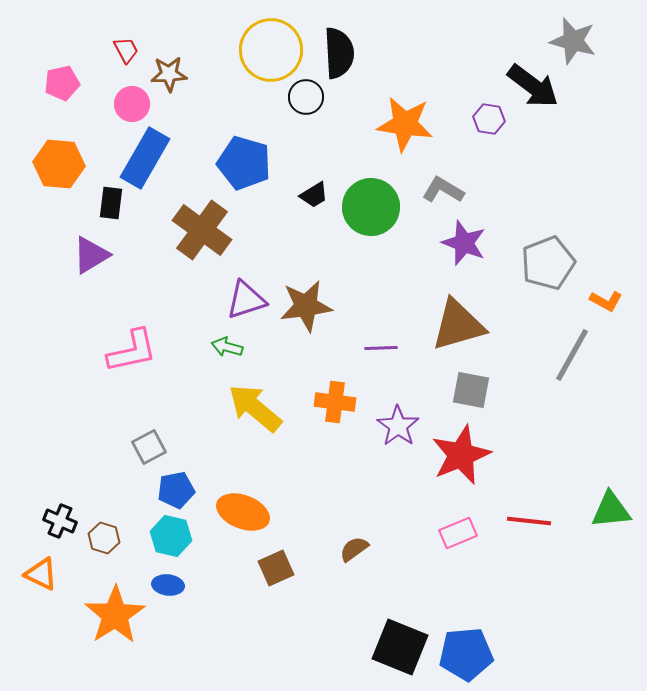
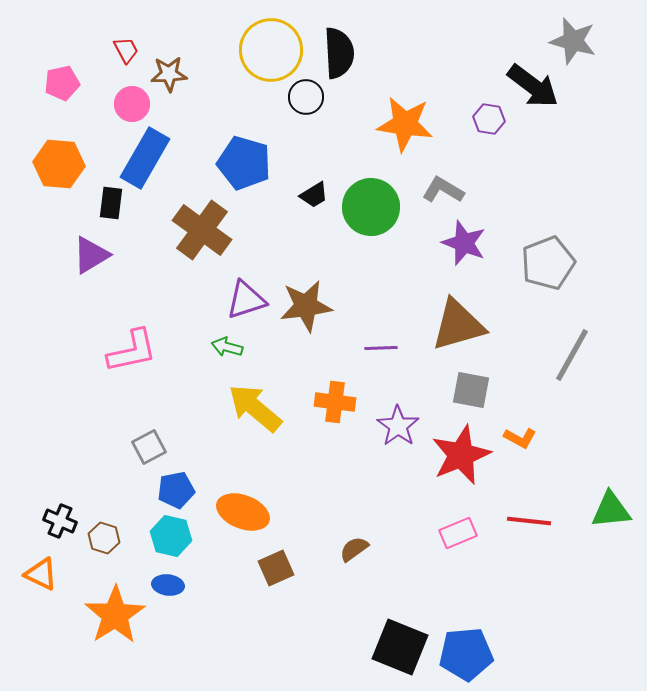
orange L-shape at (606, 301): moved 86 px left, 137 px down
